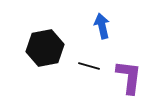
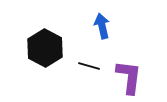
black hexagon: rotated 21 degrees counterclockwise
